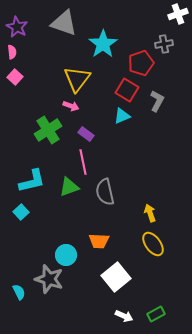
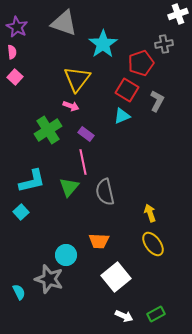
green triangle: rotated 30 degrees counterclockwise
